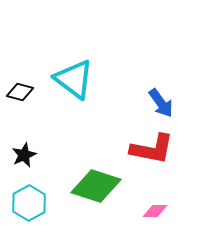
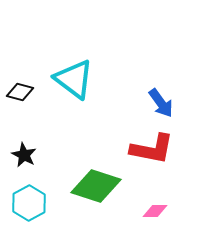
black star: rotated 20 degrees counterclockwise
